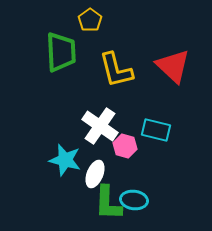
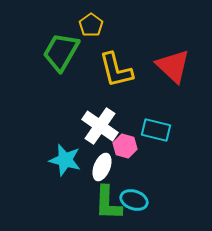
yellow pentagon: moved 1 px right, 5 px down
green trapezoid: rotated 147 degrees counterclockwise
white ellipse: moved 7 px right, 7 px up
cyan ellipse: rotated 12 degrees clockwise
